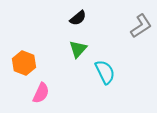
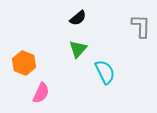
gray L-shape: rotated 55 degrees counterclockwise
